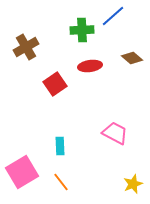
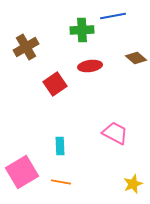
blue line: rotated 30 degrees clockwise
brown diamond: moved 4 px right
orange line: rotated 42 degrees counterclockwise
